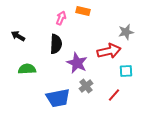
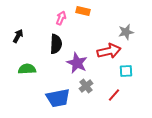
black arrow: rotated 88 degrees clockwise
